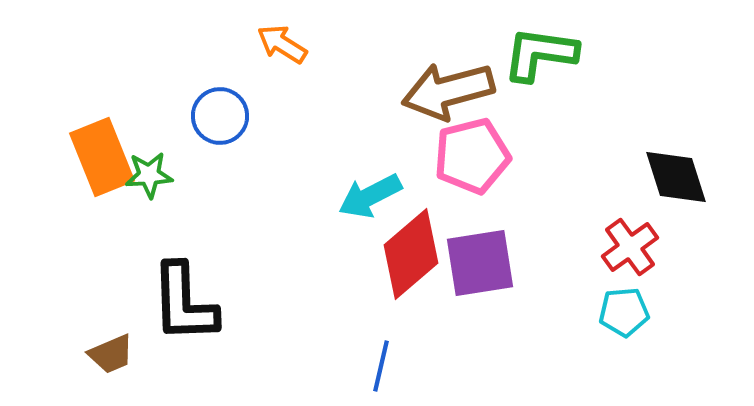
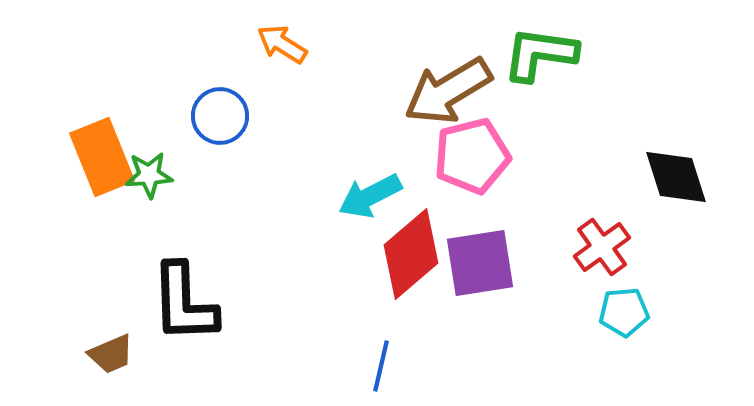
brown arrow: rotated 16 degrees counterclockwise
red cross: moved 28 px left
